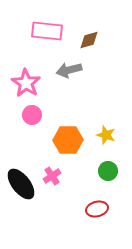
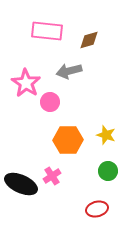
gray arrow: moved 1 px down
pink circle: moved 18 px right, 13 px up
black ellipse: rotated 28 degrees counterclockwise
